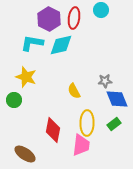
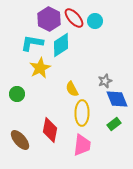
cyan circle: moved 6 px left, 11 px down
red ellipse: rotated 50 degrees counterclockwise
cyan diamond: rotated 20 degrees counterclockwise
yellow star: moved 14 px right, 9 px up; rotated 25 degrees clockwise
gray star: rotated 16 degrees counterclockwise
yellow semicircle: moved 2 px left, 2 px up
green circle: moved 3 px right, 6 px up
yellow ellipse: moved 5 px left, 10 px up
red diamond: moved 3 px left
pink trapezoid: moved 1 px right
brown ellipse: moved 5 px left, 14 px up; rotated 15 degrees clockwise
